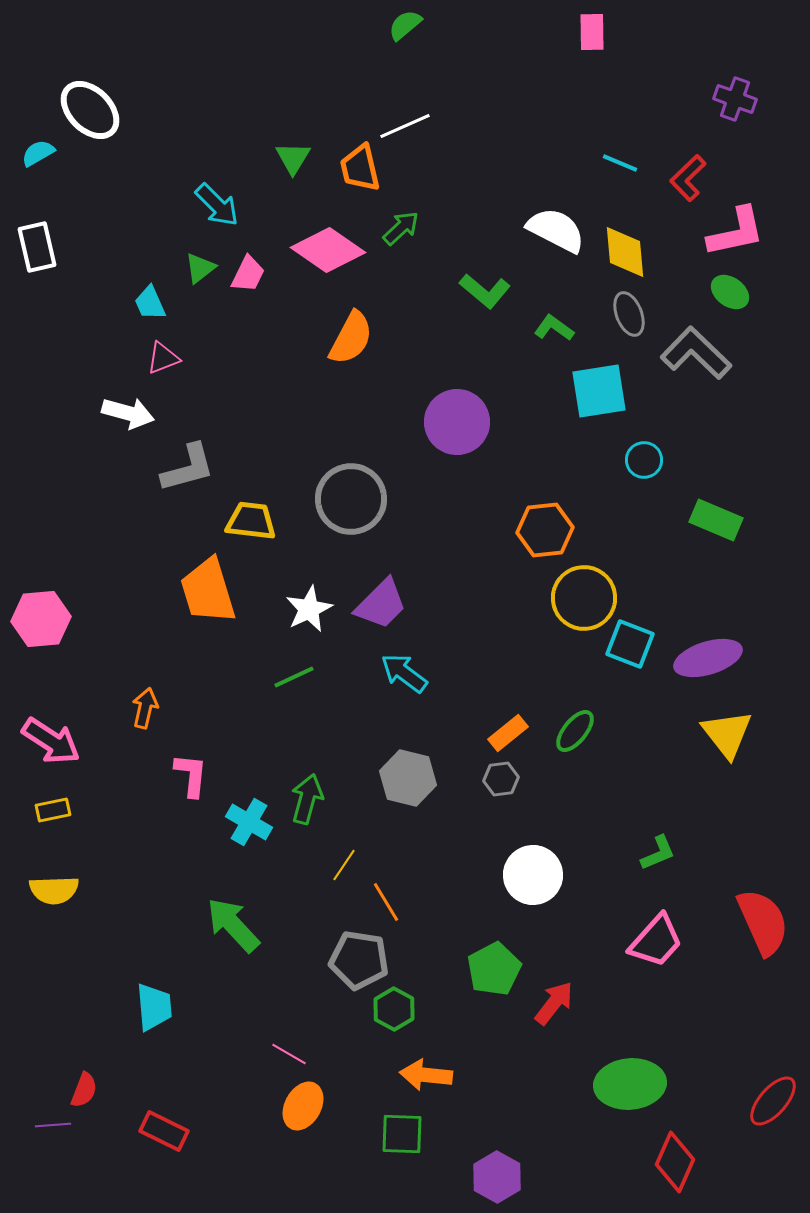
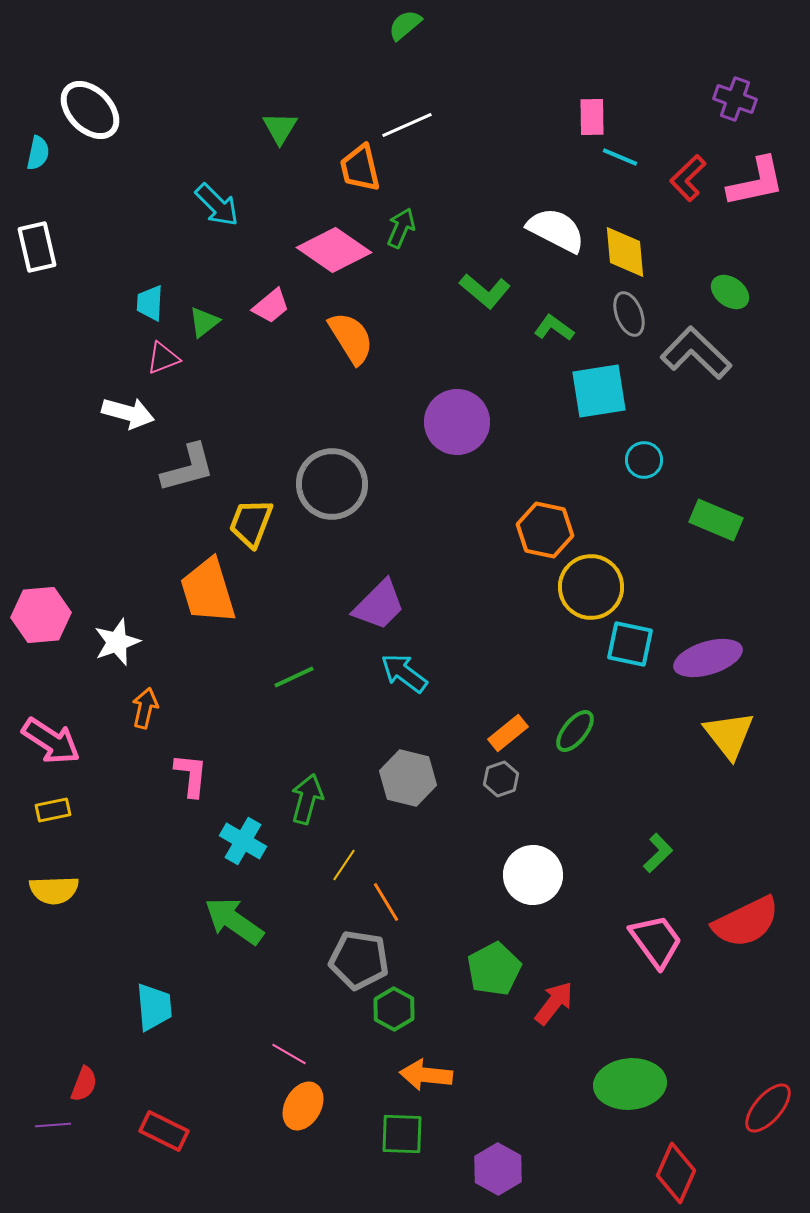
pink rectangle at (592, 32): moved 85 px down
white line at (405, 126): moved 2 px right, 1 px up
cyan semicircle at (38, 153): rotated 132 degrees clockwise
green triangle at (293, 158): moved 13 px left, 30 px up
cyan line at (620, 163): moved 6 px up
green arrow at (401, 228): rotated 24 degrees counterclockwise
pink L-shape at (736, 232): moved 20 px right, 50 px up
pink diamond at (328, 250): moved 6 px right
green triangle at (200, 268): moved 4 px right, 54 px down
pink trapezoid at (248, 274): moved 23 px right, 32 px down; rotated 24 degrees clockwise
cyan trapezoid at (150, 303): rotated 27 degrees clockwise
orange semicircle at (351, 338): rotated 60 degrees counterclockwise
gray circle at (351, 499): moved 19 px left, 15 px up
yellow trapezoid at (251, 521): moved 2 px down; rotated 76 degrees counterclockwise
orange hexagon at (545, 530): rotated 18 degrees clockwise
yellow circle at (584, 598): moved 7 px right, 11 px up
purple trapezoid at (381, 604): moved 2 px left, 1 px down
white star at (309, 609): moved 192 px left, 33 px down; rotated 6 degrees clockwise
pink hexagon at (41, 619): moved 4 px up
cyan square at (630, 644): rotated 9 degrees counterclockwise
yellow triangle at (727, 734): moved 2 px right, 1 px down
gray hexagon at (501, 779): rotated 12 degrees counterclockwise
cyan cross at (249, 822): moved 6 px left, 19 px down
green L-shape at (658, 853): rotated 21 degrees counterclockwise
red semicircle at (763, 922): moved 17 px left; rotated 88 degrees clockwise
green arrow at (233, 925): moved 1 px right, 4 px up; rotated 12 degrees counterclockwise
pink trapezoid at (656, 941): rotated 78 degrees counterclockwise
red semicircle at (84, 1090): moved 6 px up
red ellipse at (773, 1101): moved 5 px left, 7 px down
red diamond at (675, 1162): moved 1 px right, 11 px down
purple hexagon at (497, 1177): moved 1 px right, 8 px up
